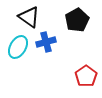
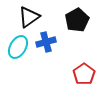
black triangle: rotated 50 degrees clockwise
red pentagon: moved 2 px left, 2 px up
